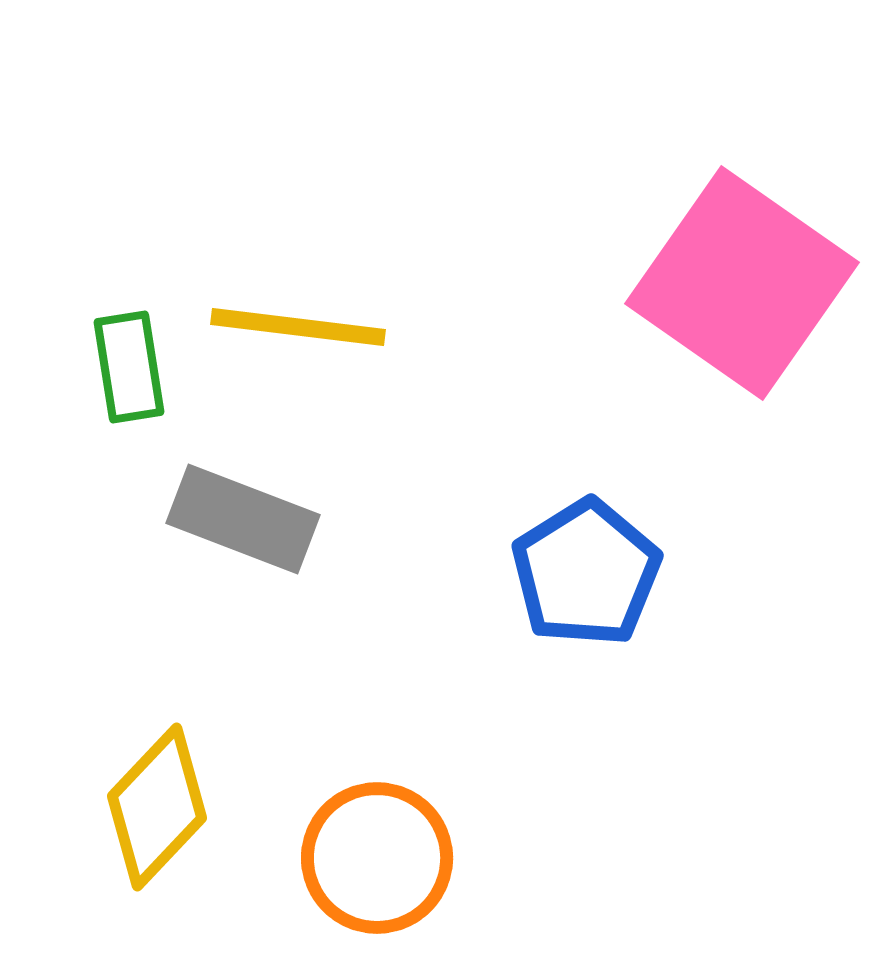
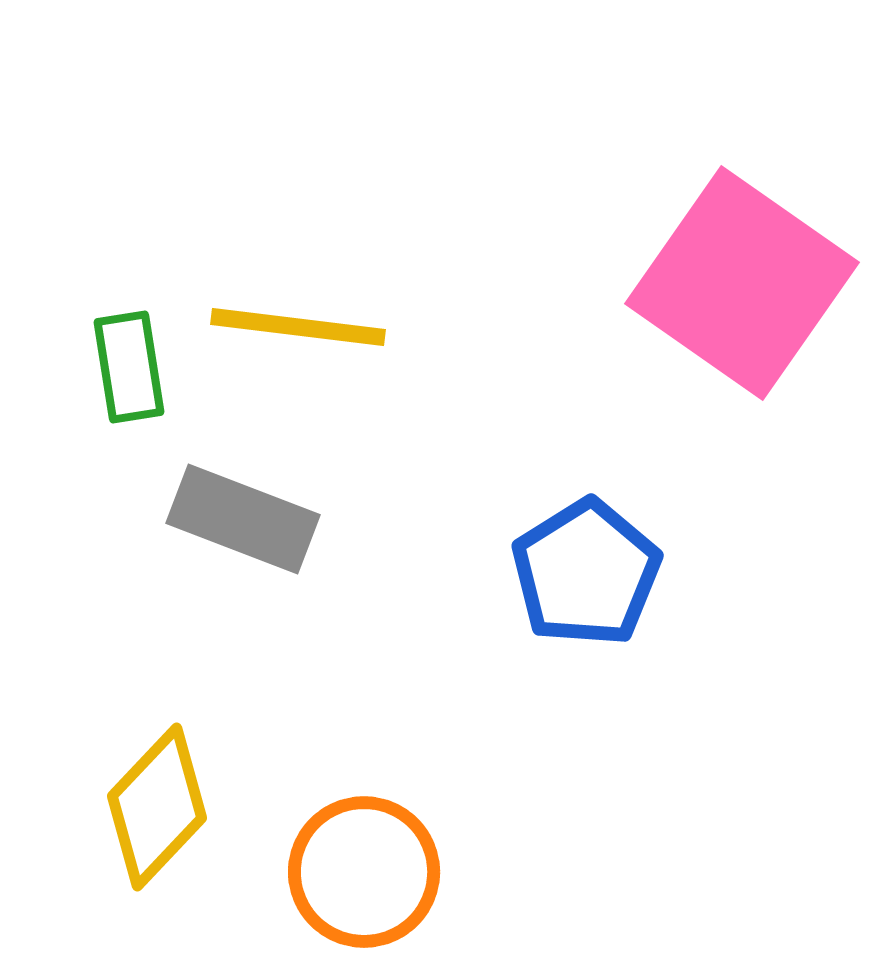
orange circle: moved 13 px left, 14 px down
